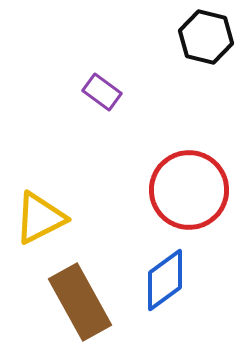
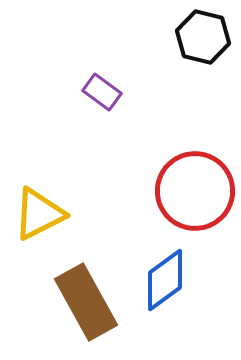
black hexagon: moved 3 px left
red circle: moved 6 px right, 1 px down
yellow triangle: moved 1 px left, 4 px up
brown rectangle: moved 6 px right
